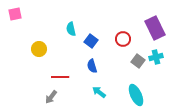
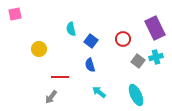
blue semicircle: moved 2 px left, 1 px up
